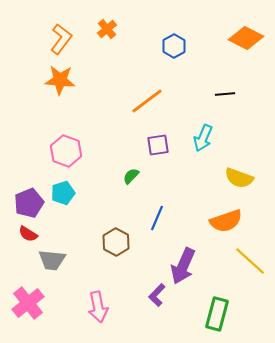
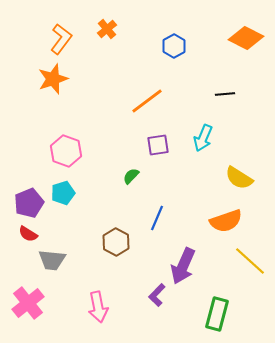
orange star: moved 7 px left, 1 px up; rotated 24 degrees counterclockwise
yellow semicircle: rotated 12 degrees clockwise
